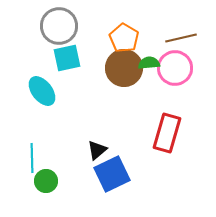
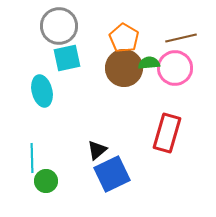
cyan ellipse: rotated 24 degrees clockwise
